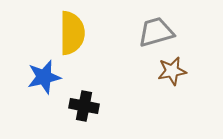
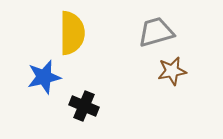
black cross: rotated 12 degrees clockwise
